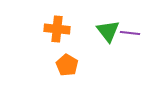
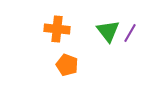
purple line: rotated 66 degrees counterclockwise
orange pentagon: rotated 10 degrees counterclockwise
